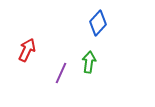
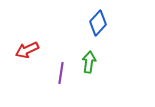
red arrow: rotated 140 degrees counterclockwise
purple line: rotated 15 degrees counterclockwise
